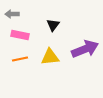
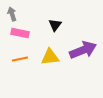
gray arrow: rotated 72 degrees clockwise
black triangle: moved 2 px right
pink rectangle: moved 2 px up
purple arrow: moved 2 px left, 1 px down
